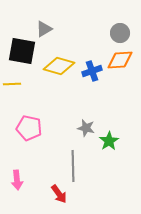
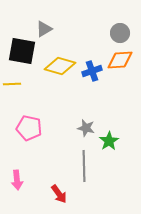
yellow diamond: moved 1 px right
gray line: moved 11 px right
